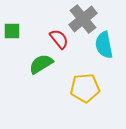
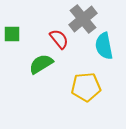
green square: moved 3 px down
cyan semicircle: moved 1 px down
yellow pentagon: moved 1 px right, 1 px up
